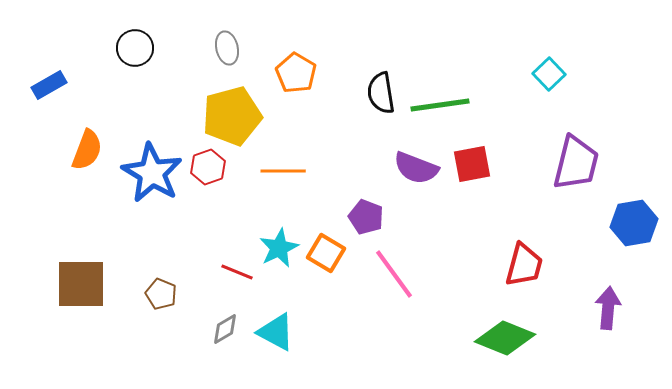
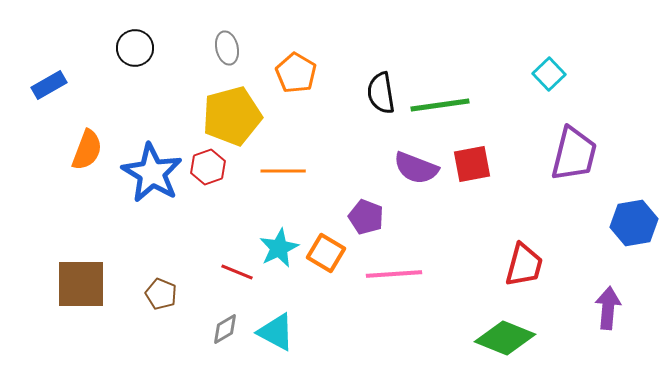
purple trapezoid: moved 2 px left, 9 px up
pink line: rotated 58 degrees counterclockwise
